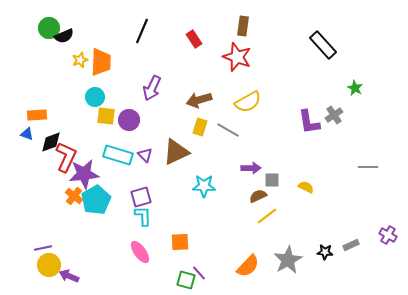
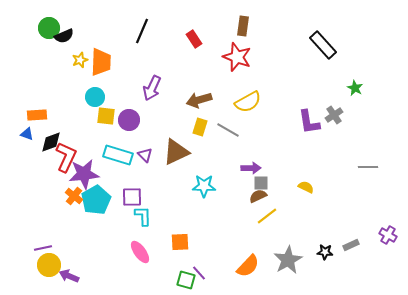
gray square at (272, 180): moved 11 px left, 3 px down
purple square at (141, 197): moved 9 px left; rotated 15 degrees clockwise
